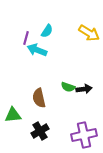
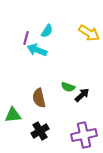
black arrow: moved 2 px left, 6 px down; rotated 35 degrees counterclockwise
